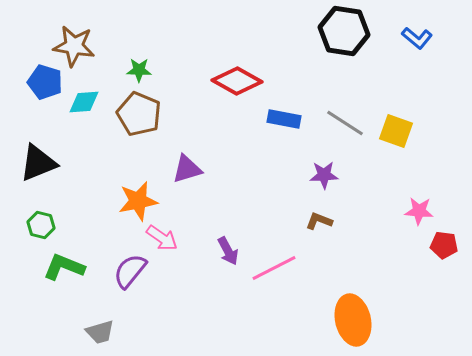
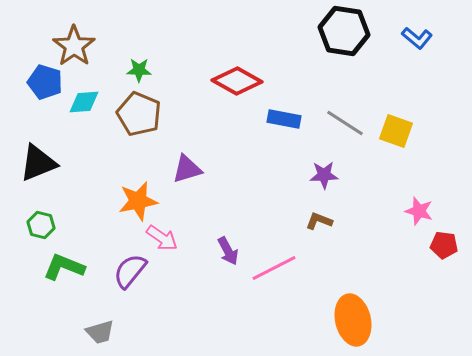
brown star: rotated 27 degrees clockwise
pink star: rotated 12 degrees clockwise
